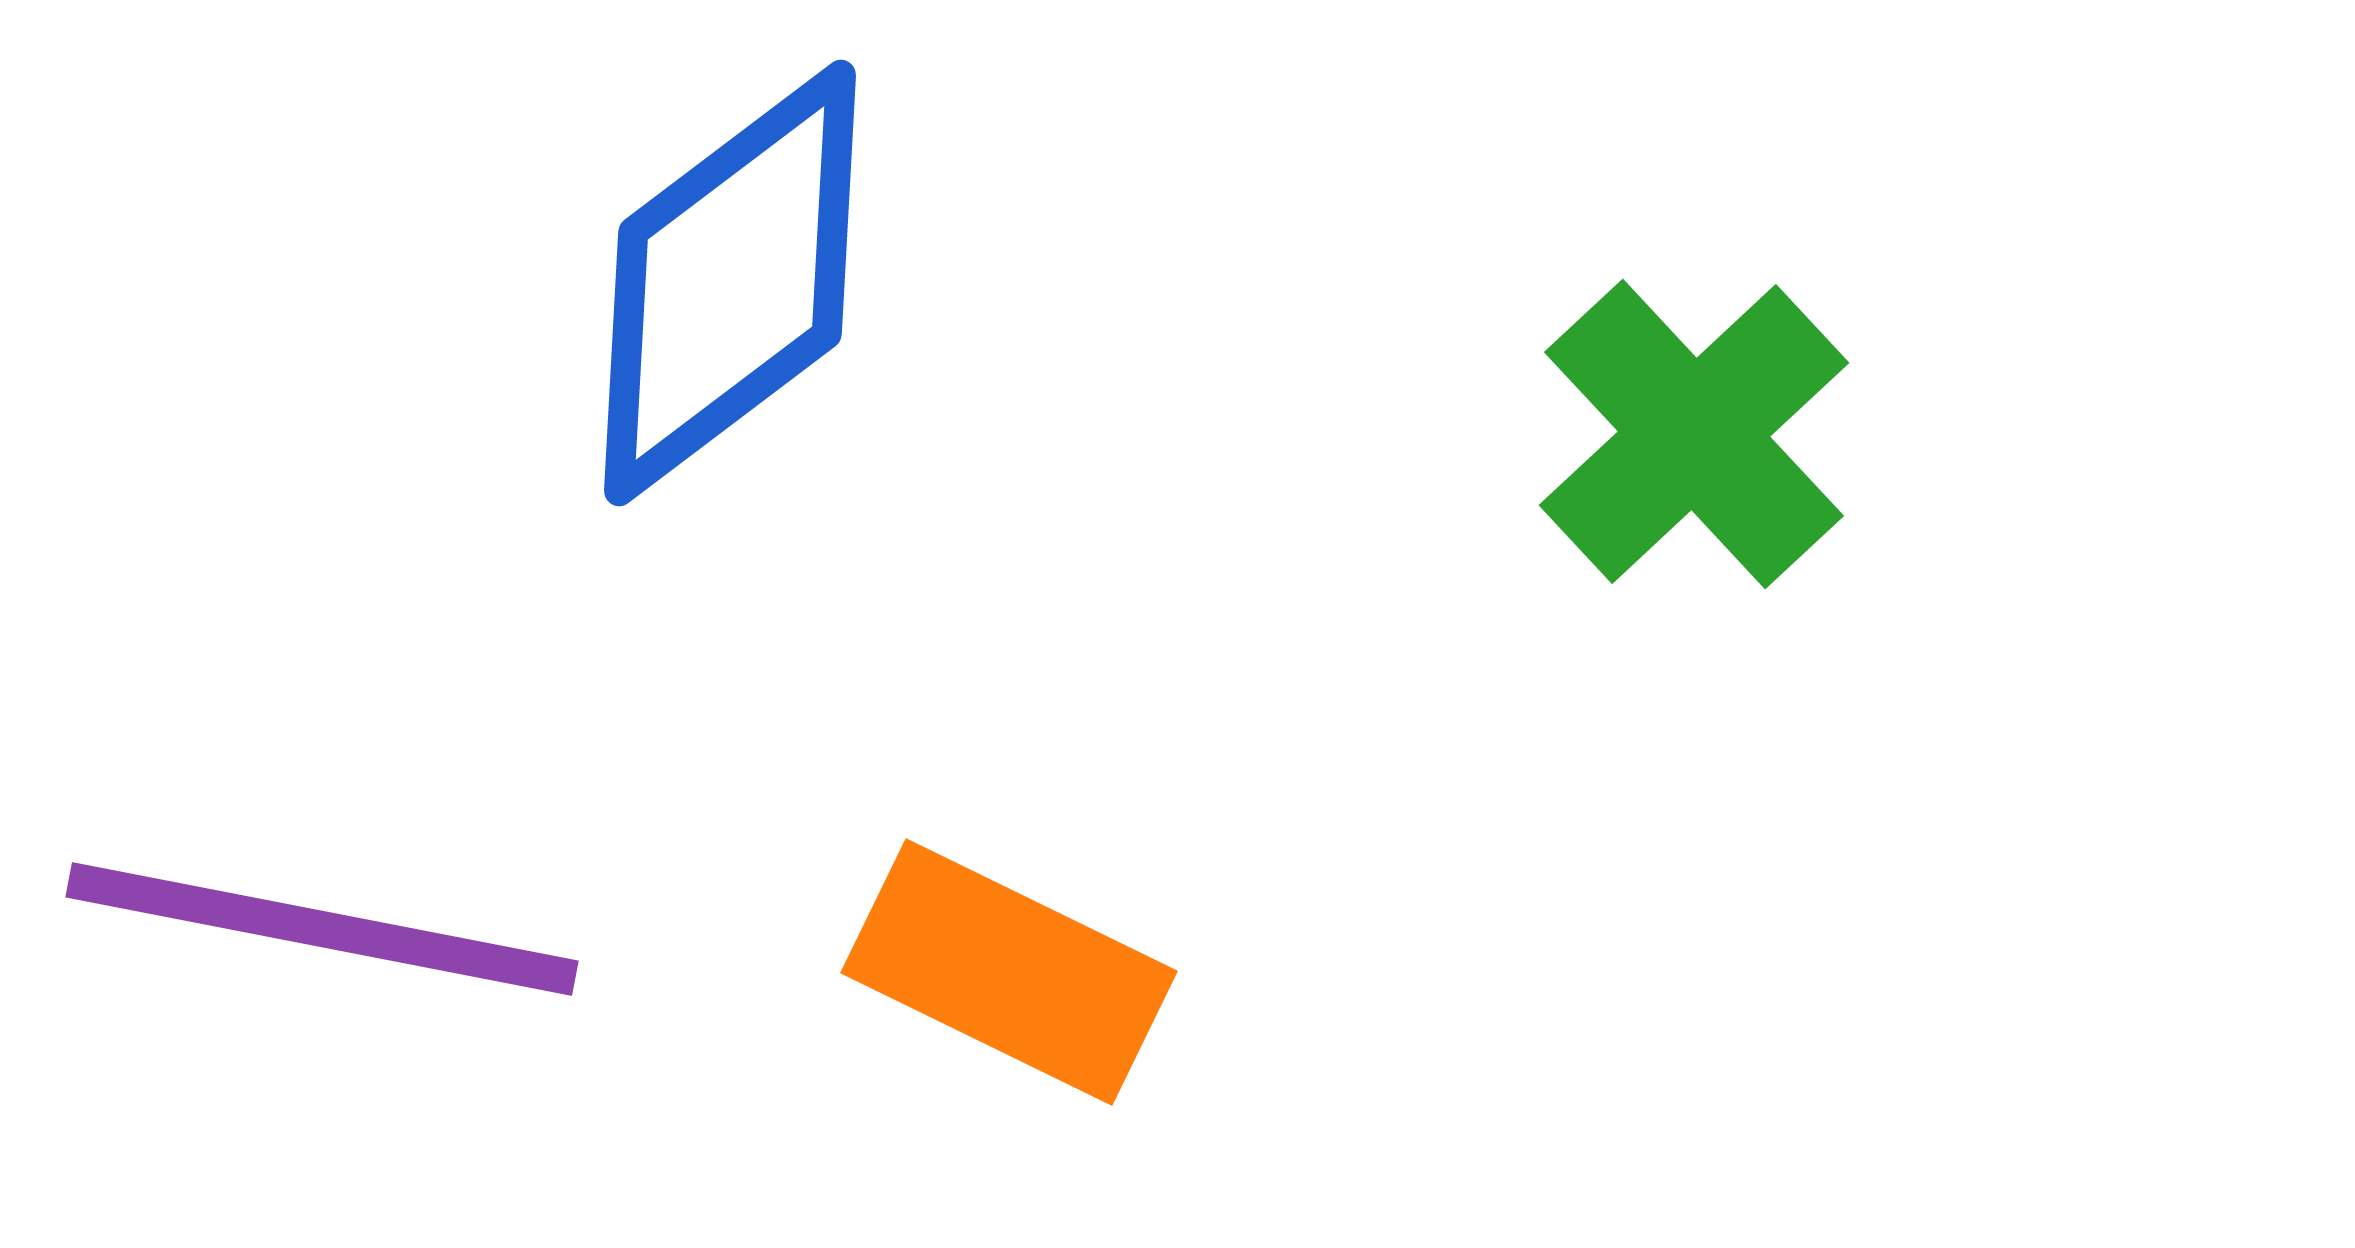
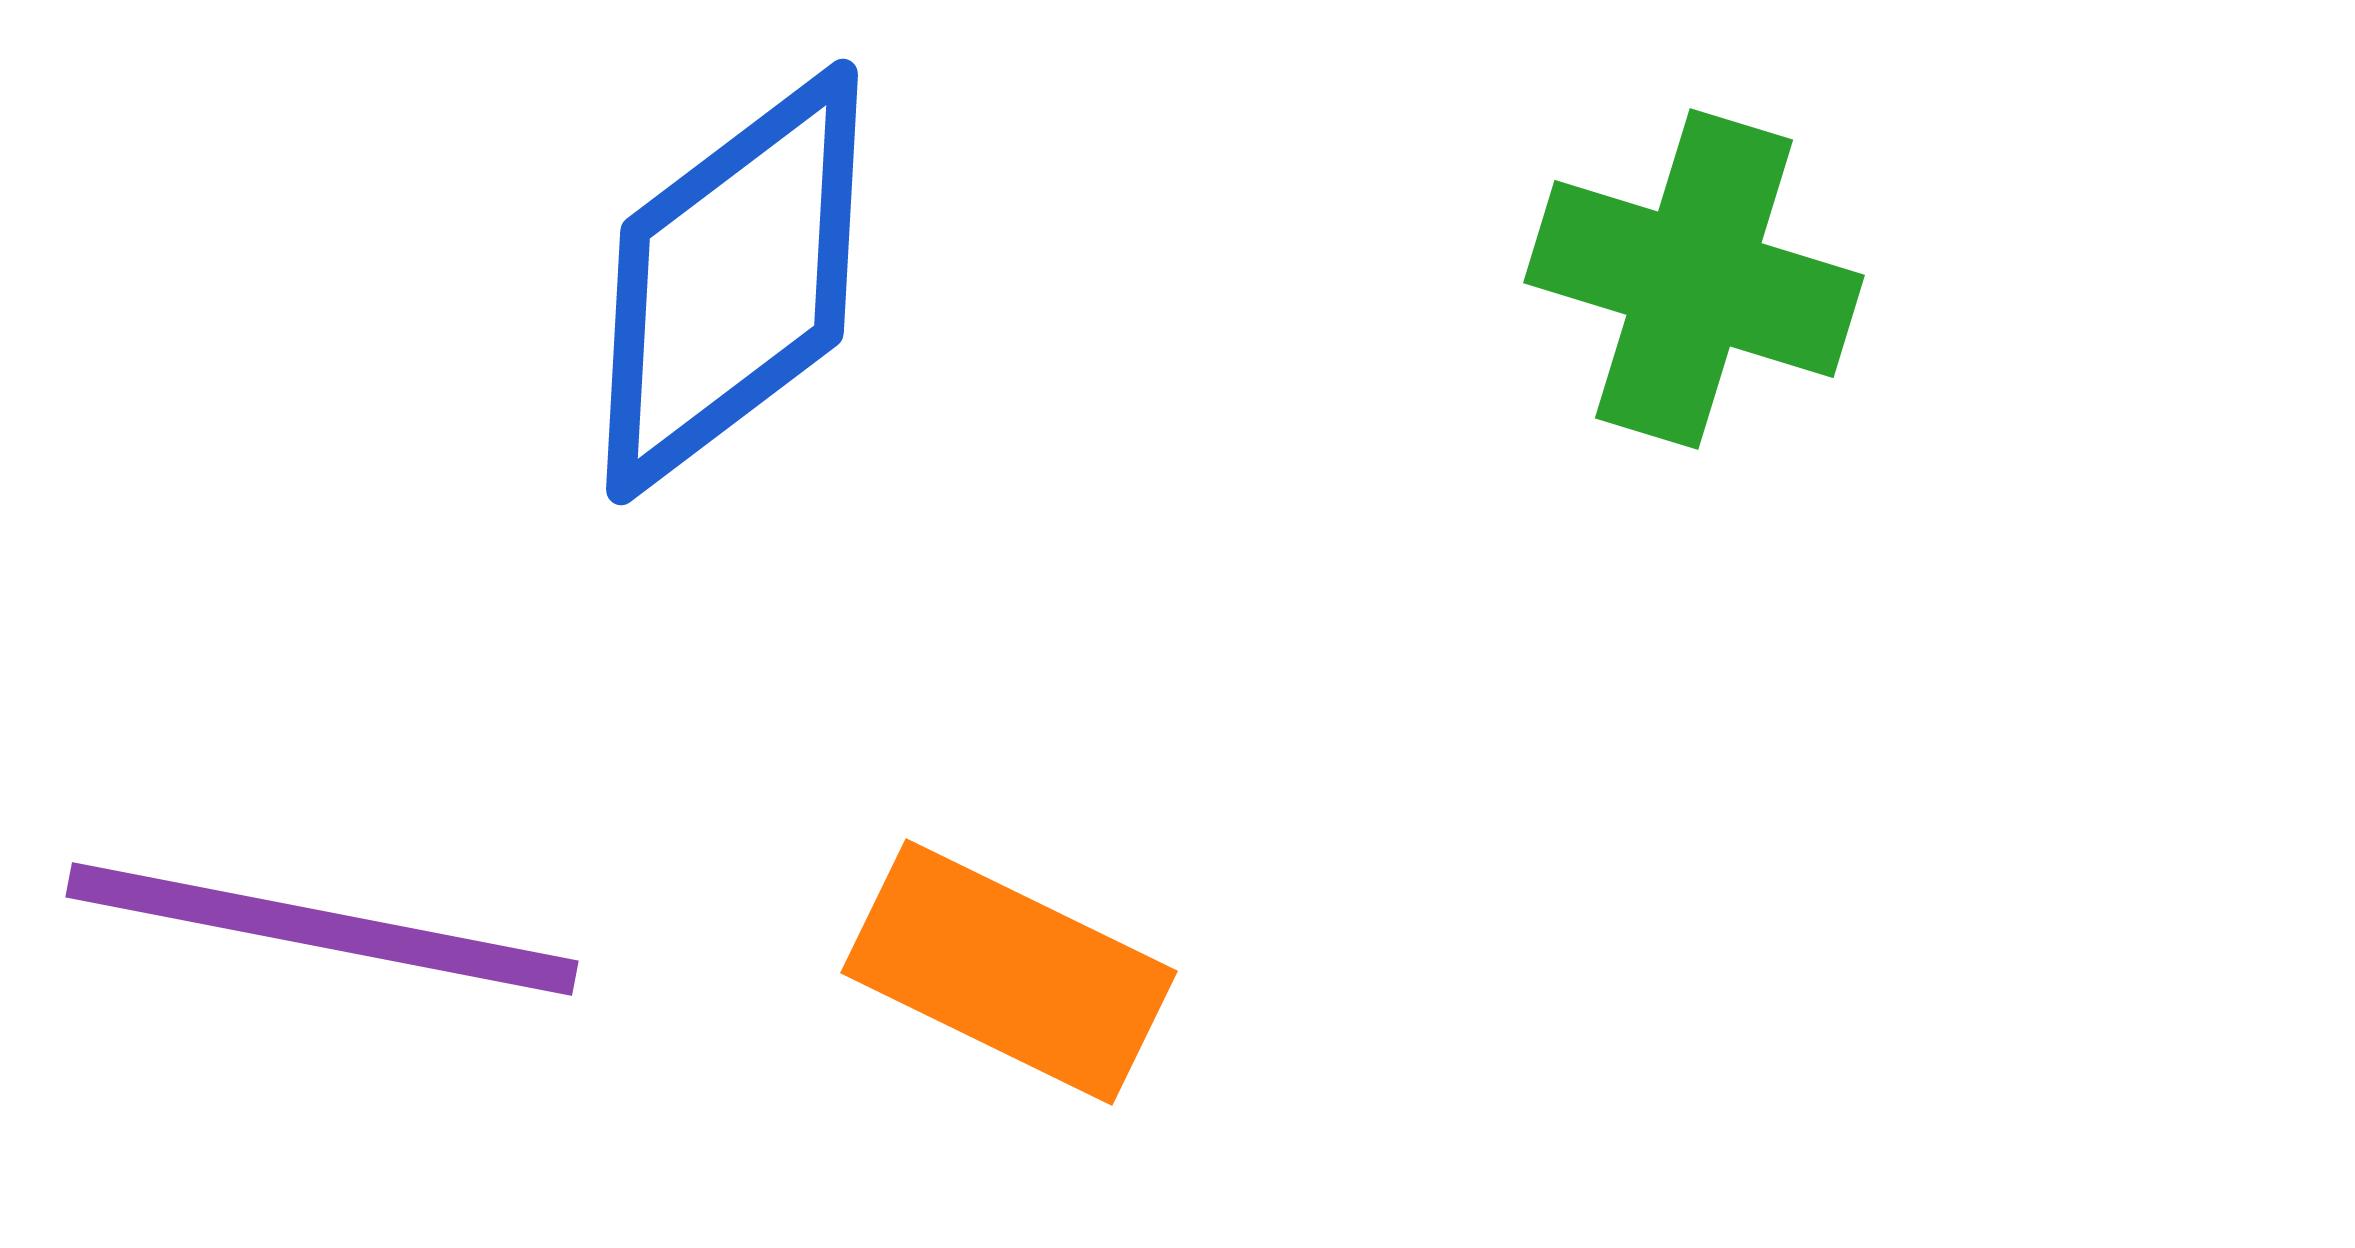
blue diamond: moved 2 px right, 1 px up
green cross: moved 155 px up; rotated 30 degrees counterclockwise
